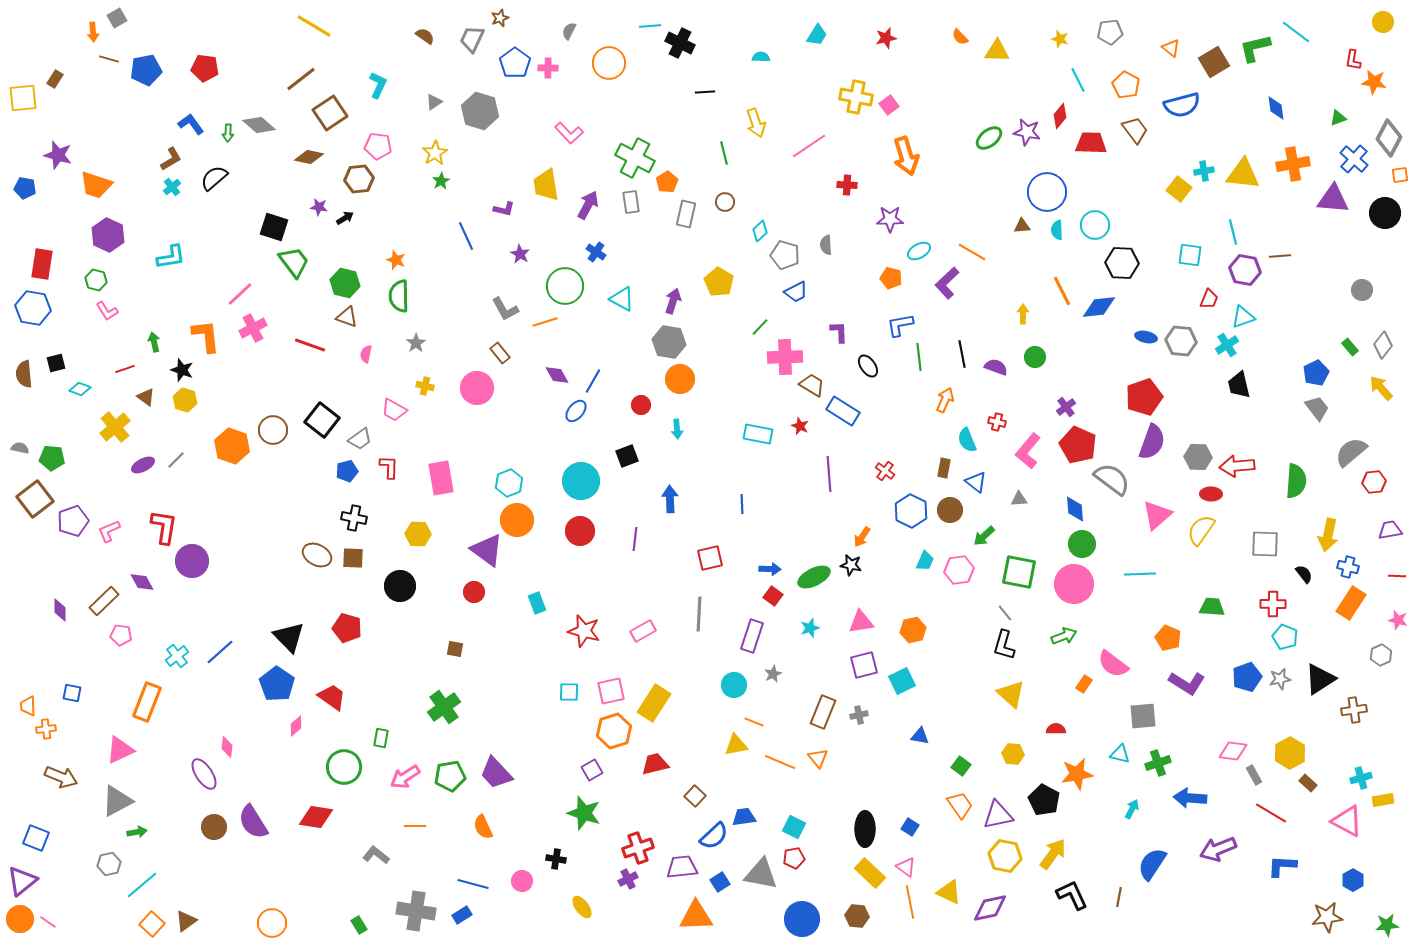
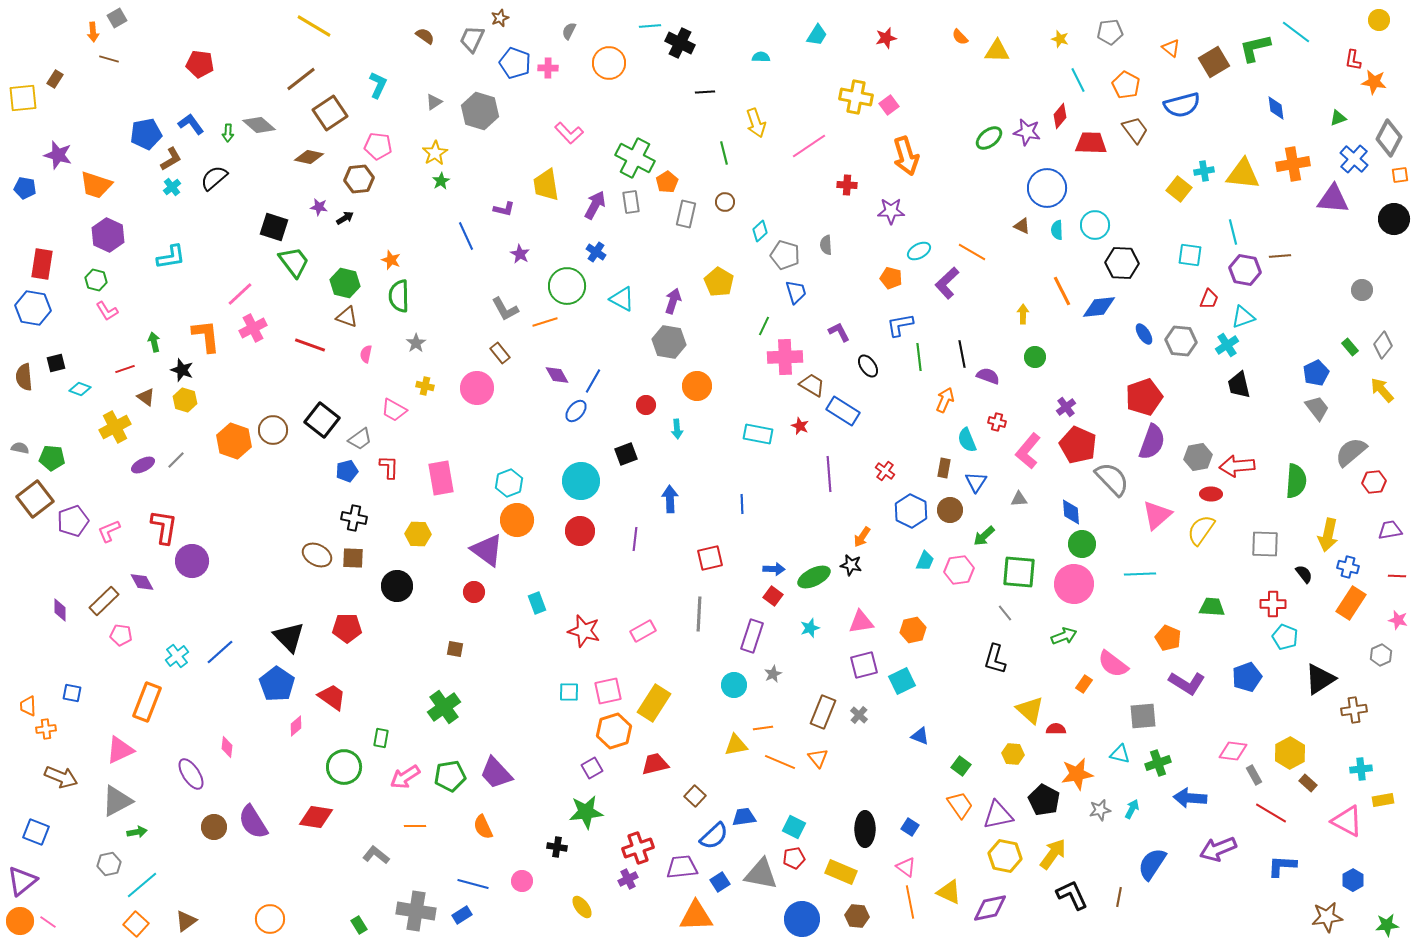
yellow circle at (1383, 22): moved 4 px left, 2 px up
blue pentagon at (515, 63): rotated 16 degrees counterclockwise
red pentagon at (205, 68): moved 5 px left, 4 px up
blue pentagon at (146, 70): moved 64 px down
blue circle at (1047, 192): moved 4 px up
purple arrow at (588, 205): moved 7 px right
black circle at (1385, 213): moved 9 px right, 6 px down
purple star at (890, 219): moved 1 px right, 8 px up
brown triangle at (1022, 226): rotated 30 degrees clockwise
orange star at (396, 260): moved 5 px left
green circle at (565, 286): moved 2 px right
blue trapezoid at (796, 292): rotated 80 degrees counterclockwise
green line at (760, 327): moved 4 px right, 1 px up; rotated 18 degrees counterclockwise
purple L-shape at (839, 332): rotated 25 degrees counterclockwise
blue ellipse at (1146, 337): moved 2 px left, 3 px up; rotated 45 degrees clockwise
purple semicircle at (996, 367): moved 8 px left, 9 px down
brown semicircle at (24, 374): moved 3 px down
orange circle at (680, 379): moved 17 px right, 7 px down
yellow arrow at (1381, 388): moved 1 px right, 2 px down
red circle at (641, 405): moved 5 px right
yellow cross at (115, 427): rotated 12 degrees clockwise
orange hexagon at (232, 446): moved 2 px right, 5 px up
black square at (627, 456): moved 1 px left, 2 px up
gray hexagon at (1198, 457): rotated 12 degrees counterclockwise
gray semicircle at (1112, 479): rotated 9 degrees clockwise
blue triangle at (976, 482): rotated 25 degrees clockwise
blue diamond at (1075, 509): moved 4 px left, 3 px down
blue arrow at (770, 569): moved 4 px right
green square at (1019, 572): rotated 6 degrees counterclockwise
black circle at (400, 586): moved 3 px left
red pentagon at (347, 628): rotated 16 degrees counterclockwise
black L-shape at (1004, 645): moved 9 px left, 14 px down
gray star at (1280, 679): moved 180 px left, 131 px down
pink square at (611, 691): moved 3 px left
yellow triangle at (1011, 694): moved 19 px right, 16 px down
gray cross at (859, 715): rotated 36 degrees counterclockwise
orange line at (754, 722): moved 9 px right, 6 px down; rotated 30 degrees counterclockwise
blue triangle at (920, 736): rotated 12 degrees clockwise
purple square at (592, 770): moved 2 px up
purple ellipse at (204, 774): moved 13 px left
cyan cross at (1361, 778): moved 9 px up; rotated 10 degrees clockwise
green star at (584, 813): moved 2 px right, 1 px up; rotated 24 degrees counterclockwise
blue square at (36, 838): moved 6 px up
black cross at (556, 859): moved 1 px right, 12 px up
yellow rectangle at (870, 873): moved 29 px left, 1 px up; rotated 20 degrees counterclockwise
orange circle at (20, 919): moved 2 px down
orange circle at (272, 923): moved 2 px left, 4 px up
orange square at (152, 924): moved 16 px left
